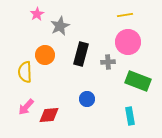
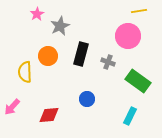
yellow line: moved 14 px right, 4 px up
pink circle: moved 6 px up
orange circle: moved 3 px right, 1 px down
gray cross: rotated 24 degrees clockwise
green rectangle: rotated 15 degrees clockwise
pink arrow: moved 14 px left
cyan rectangle: rotated 36 degrees clockwise
